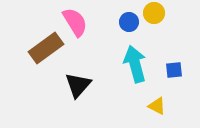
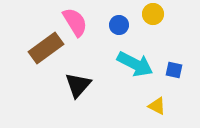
yellow circle: moved 1 px left, 1 px down
blue circle: moved 10 px left, 3 px down
cyan arrow: rotated 132 degrees clockwise
blue square: rotated 18 degrees clockwise
